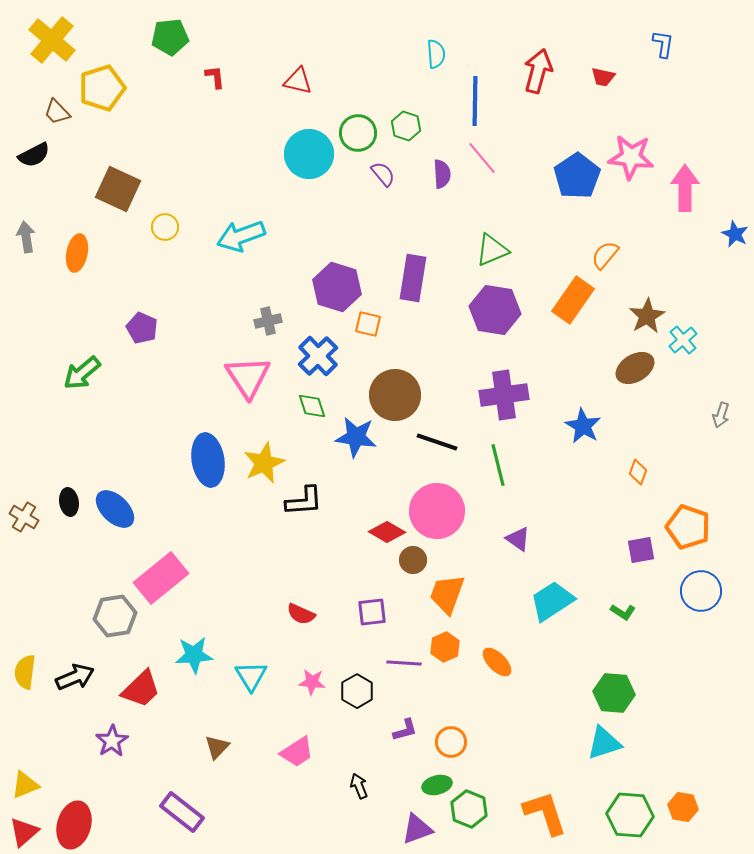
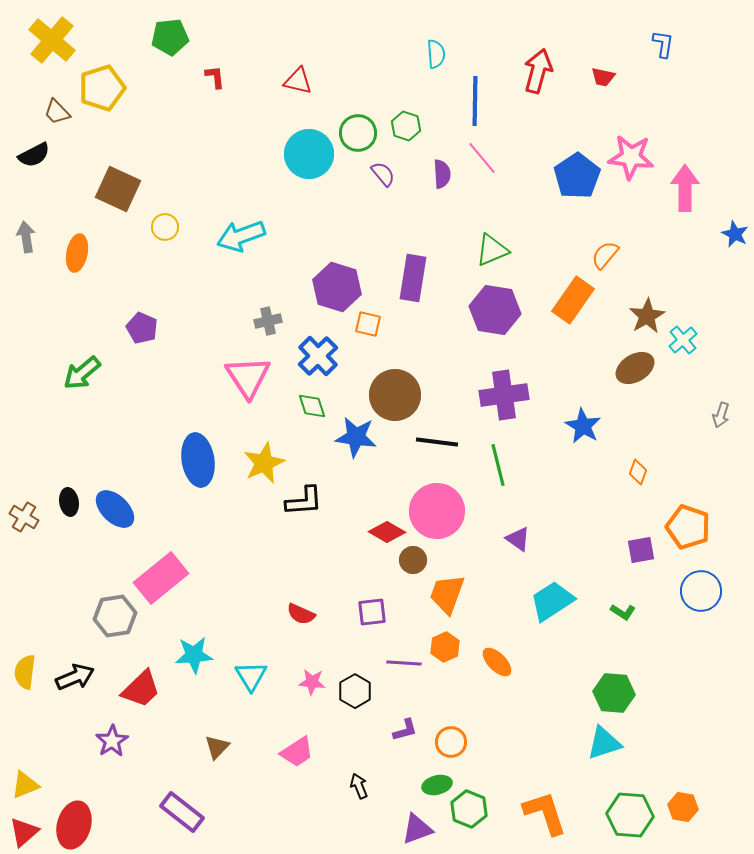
black line at (437, 442): rotated 12 degrees counterclockwise
blue ellipse at (208, 460): moved 10 px left
black hexagon at (357, 691): moved 2 px left
